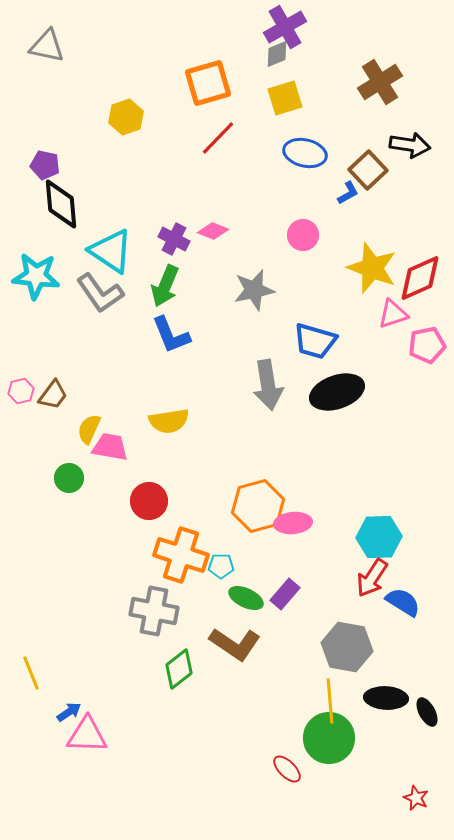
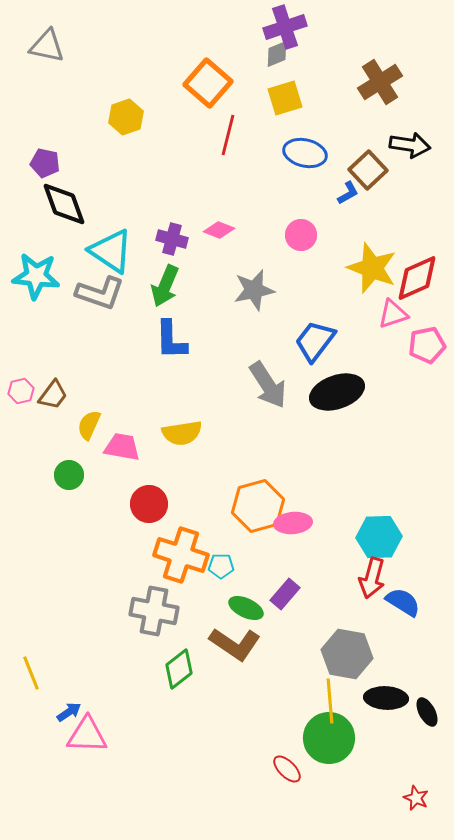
purple cross at (285, 27): rotated 12 degrees clockwise
orange square at (208, 83): rotated 33 degrees counterclockwise
red line at (218, 138): moved 10 px right, 3 px up; rotated 30 degrees counterclockwise
purple pentagon at (45, 165): moved 2 px up
black diamond at (61, 204): moved 3 px right; rotated 15 degrees counterclockwise
pink diamond at (213, 231): moved 6 px right, 1 px up
pink circle at (303, 235): moved 2 px left
purple cross at (174, 239): moved 2 px left; rotated 12 degrees counterclockwise
red diamond at (420, 278): moved 3 px left
gray L-shape at (100, 293): rotated 36 degrees counterclockwise
blue L-shape at (171, 335): moved 5 px down; rotated 21 degrees clockwise
blue trapezoid at (315, 341): rotated 111 degrees clockwise
gray arrow at (268, 385): rotated 24 degrees counterclockwise
yellow semicircle at (169, 421): moved 13 px right, 12 px down
yellow semicircle at (89, 429): moved 4 px up
pink trapezoid at (110, 447): moved 12 px right
green circle at (69, 478): moved 3 px up
red circle at (149, 501): moved 3 px down
red arrow at (372, 578): rotated 18 degrees counterclockwise
green ellipse at (246, 598): moved 10 px down
gray hexagon at (347, 647): moved 7 px down
